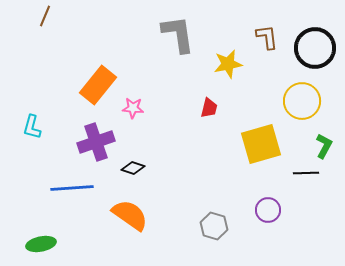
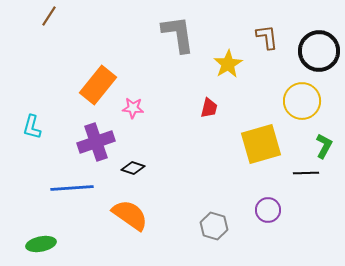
brown line: moved 4 px right; rotated 10 degrees clockwise
black circle: moved 4 px right, 3 px down
yellow star: rotated 20 degrees counterclockwise
